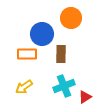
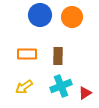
orange circle: moved 1 px right, 1 px up
blue circle: moved 2 px left, 19 px up
brown rectangle: moved 3 px left, 2 px down
cyan cross: moved 3 px left
red triangle: moved 4 px up
